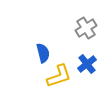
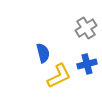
blue cross: rotated 24 degrees clockwise
yellow L-shape: rotated 8 degrees counterclockwise
